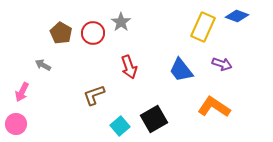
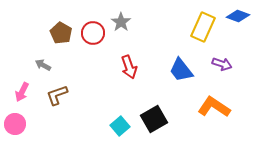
blue diamond: moved 1 px right
brown L-shape: moved 37 px left
pink circle: moved 1 px left
